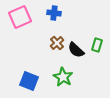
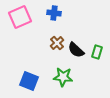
green rectangle: moved 7 px down
green star: rotated 24 degrees counterclockwise
